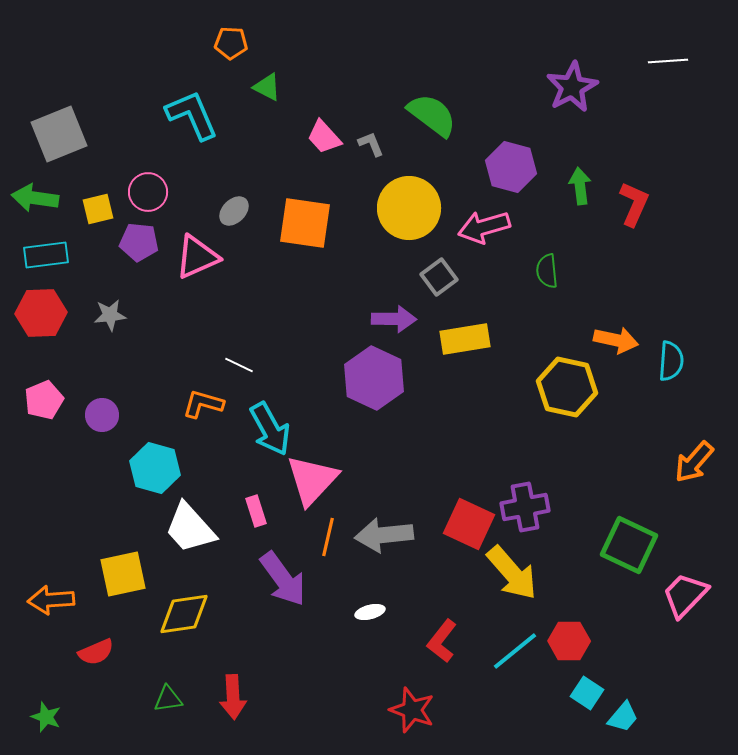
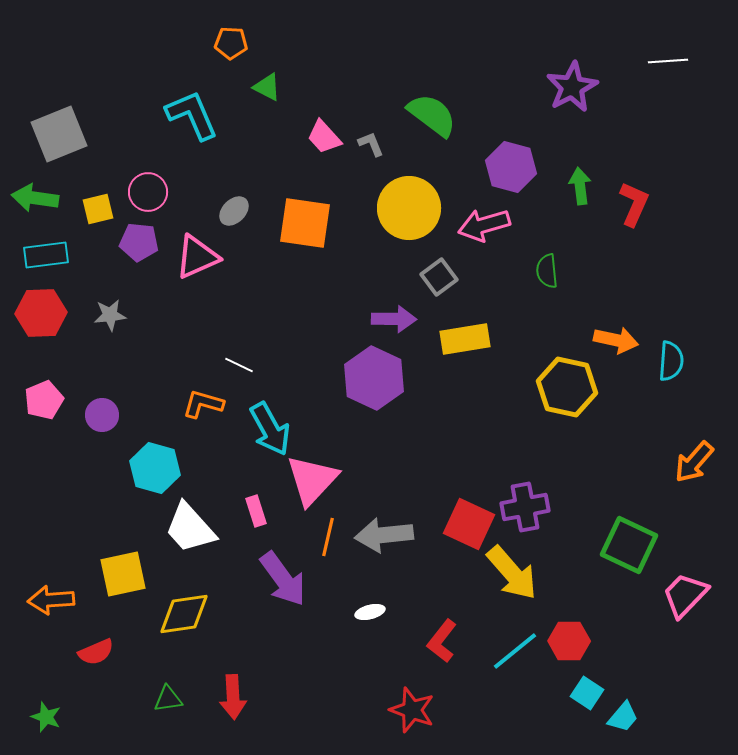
pink arrow at (484, 227): moved 2 px up
